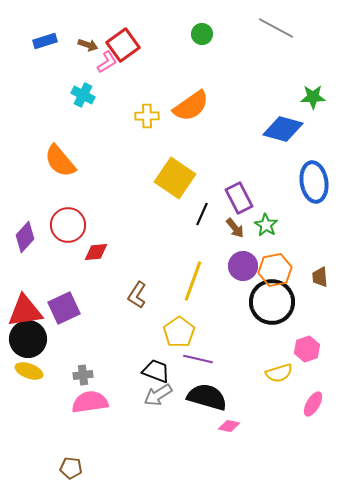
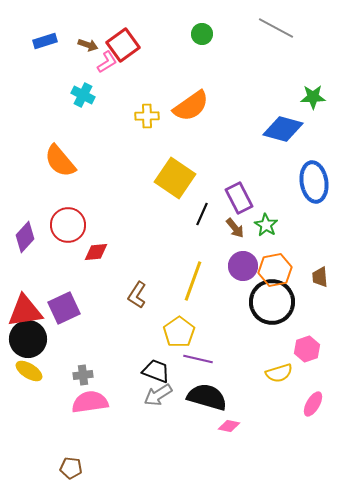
yellow ellipse at (29, 371): rotated 12 degrees clockwise
